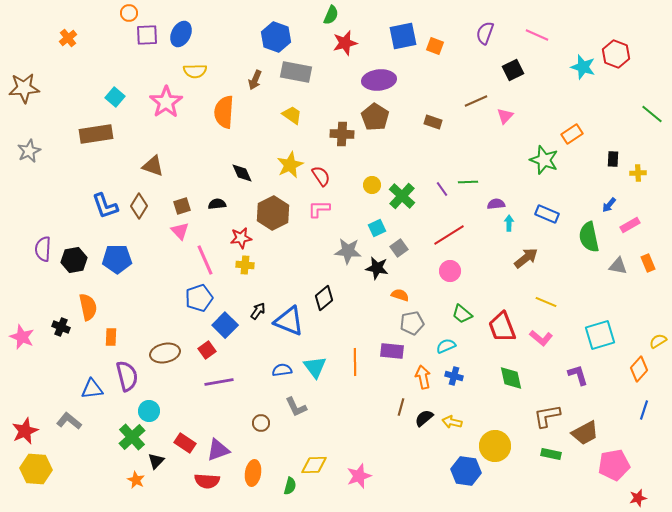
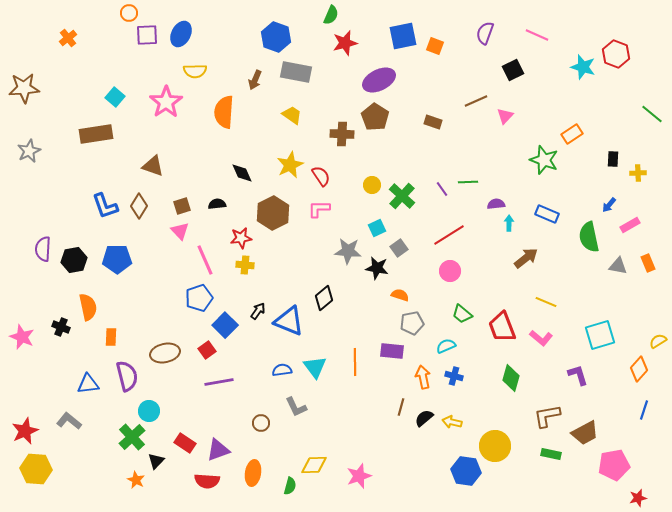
purple ellipse at (379, 80): rotated 20 degrees counterclockwise
green diamond at (511, 378): rotated 28 degrees clockwise
blue triangle at (92, 389): moved 4 px left, 5 px up
